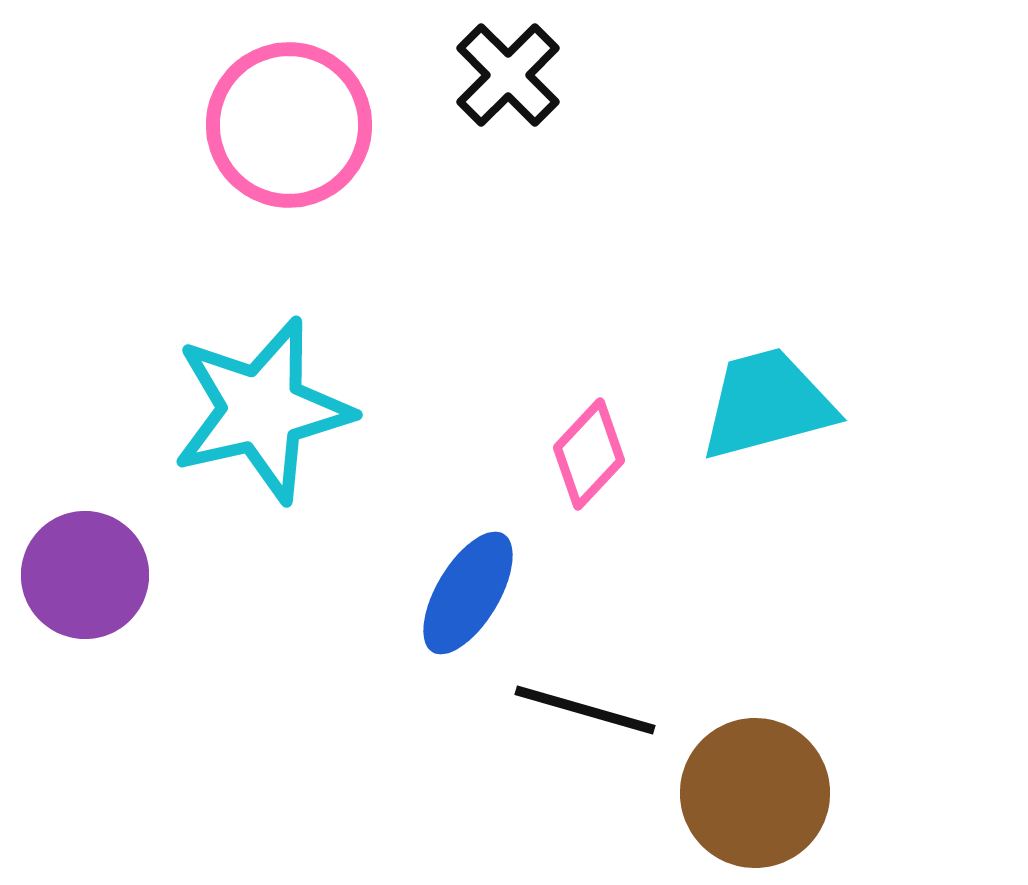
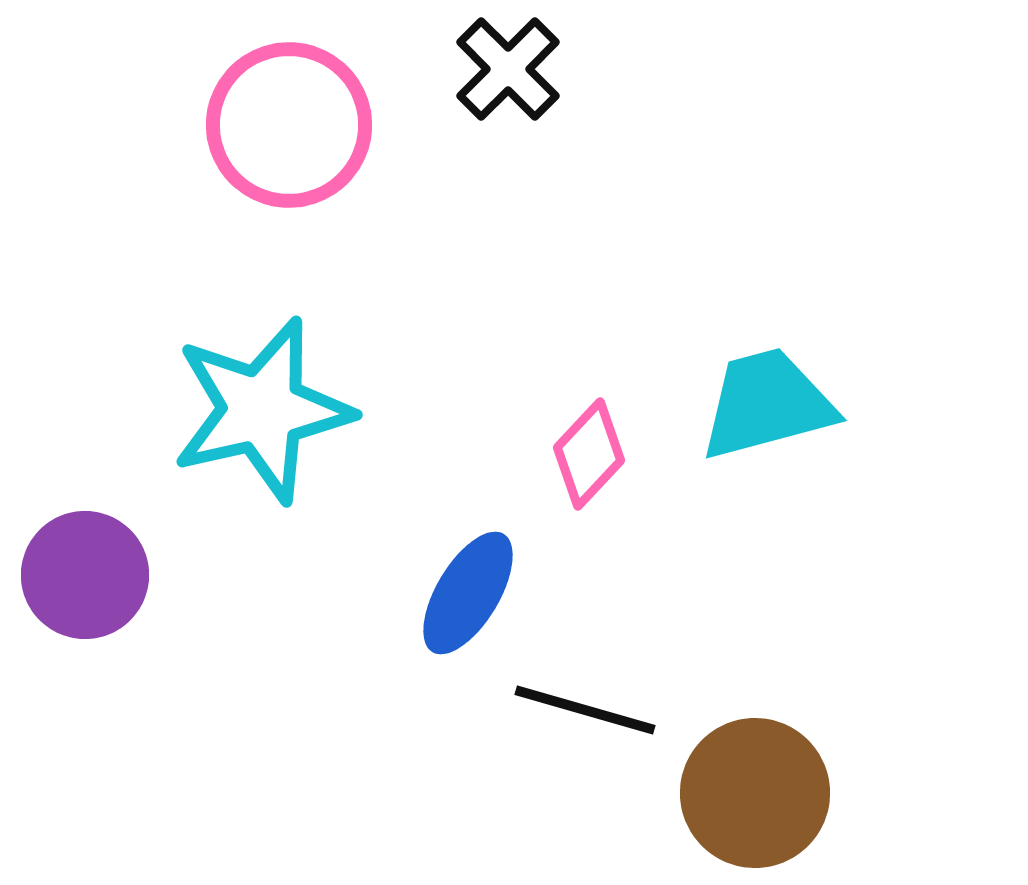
black cross: moved 6 px up
